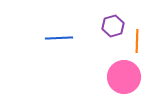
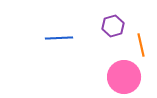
orange line: moved 4 px right, 4 px down; rotated 15 degrees counterclockwise
